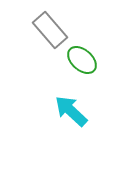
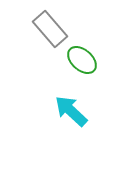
gray rectangle: moved 1 px up
